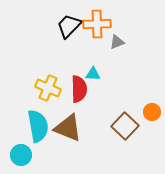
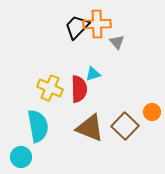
black trapezoid: moved 8 px right, 1 px down
gray triangle: rotated 49 degrees counterclockwise
cyan triangle: rotated 21 degrees counterclockwise
yellow cross: moved 2 px right
brown triangle: moved 22 px right
cyan circle: moved 2 px down
